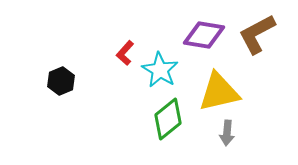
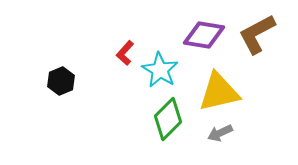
green diamond: rotated 6 degrees counterclockwise
gray arrow: moved 7 px left; rotated 60 degrees clockwise
